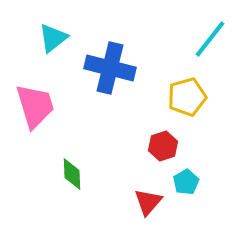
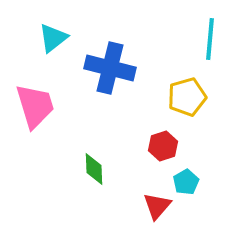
cyan line: rotated 33 degrees counterclockwise
green diamond: moved 22 px right, 5 px up
red triangle: moved 9 px right, 4 px down
